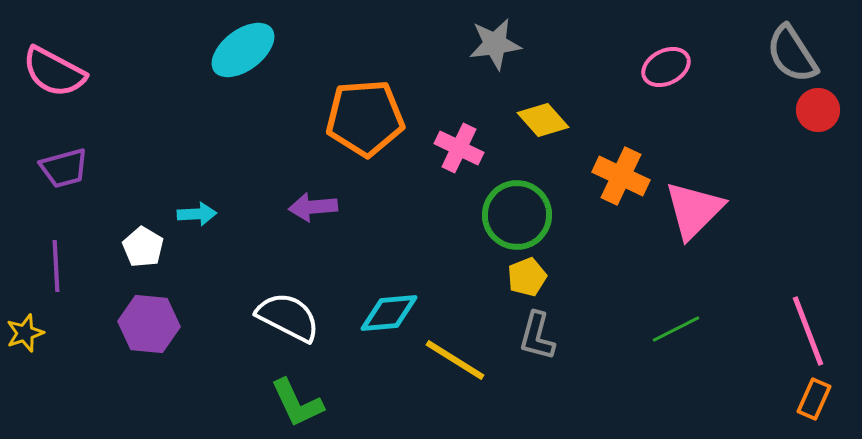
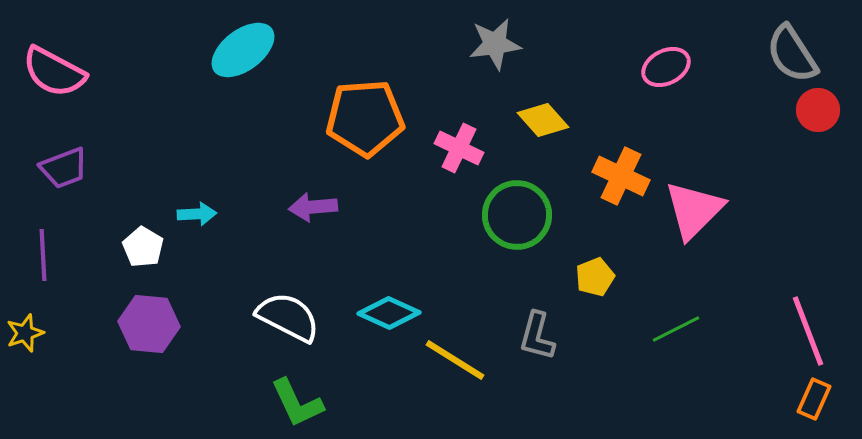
purple trapezoid: rotated 6 degrees counterclockwise
purple line: moved 13 px left, 11 px up
yellow pentagon: moved 68 px right
cyan diamond: rotated 30 degrees clockwise
